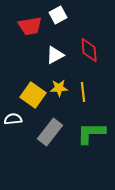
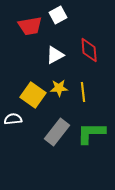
gray rectangle: moved 7 px right
